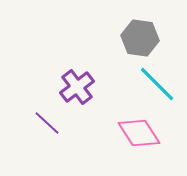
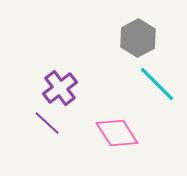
gray hexagon: moved 2 px left; rotated 24 degrees clockwise
purple cross: moved 17 px left, 1 px down
pink diamond: moved 22 px left
